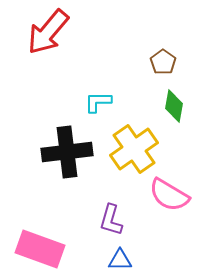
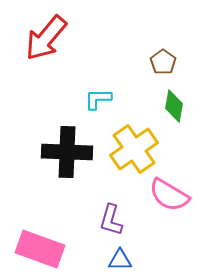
red arrow: moved 2 px left, 6 px down
cyan L-shape: moved 3 px up
black cross: rotated 9 degrees clockwise
